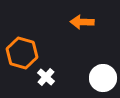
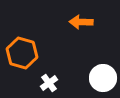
orange arrow: moved 1 px left
white cross: moved 3 px right, 6 px down; rotated 12 degrees clockwise
